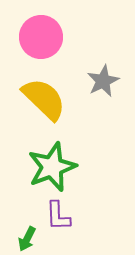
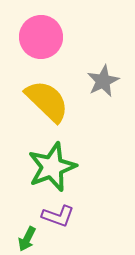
yellow semicircle: moved 3 px right, 2 px down
purple L-shape: rotated 68 degrees counterclockwise
